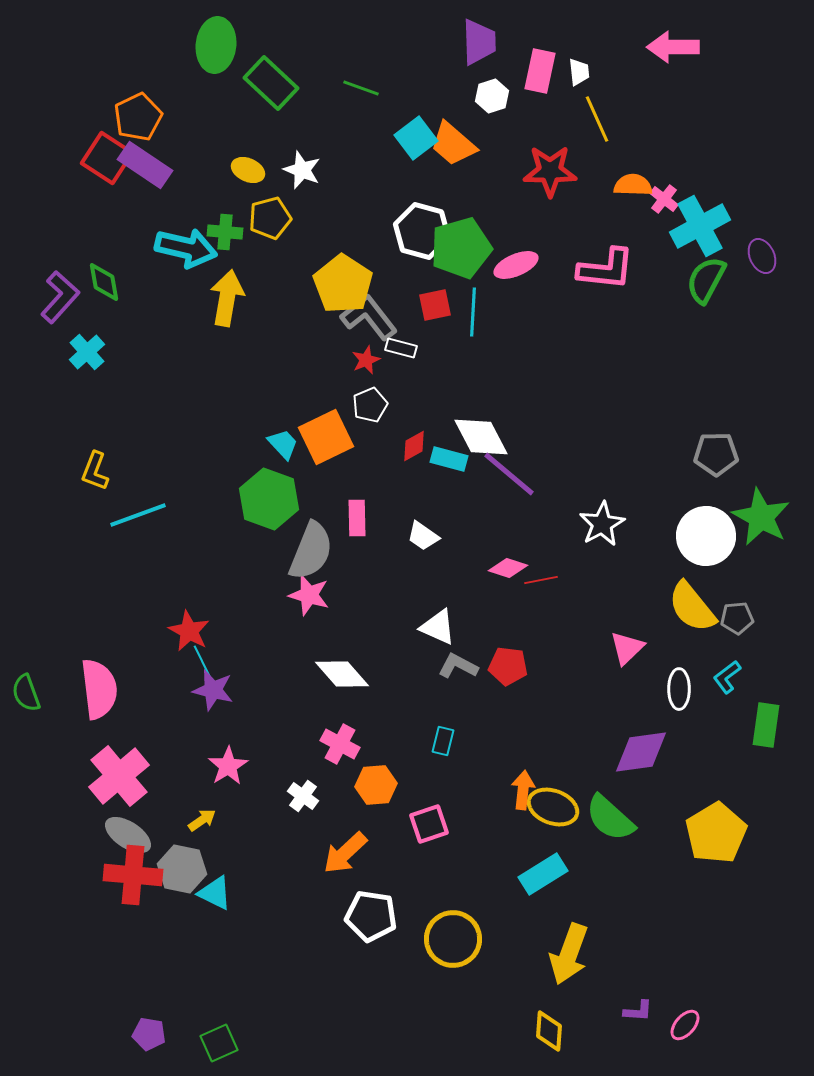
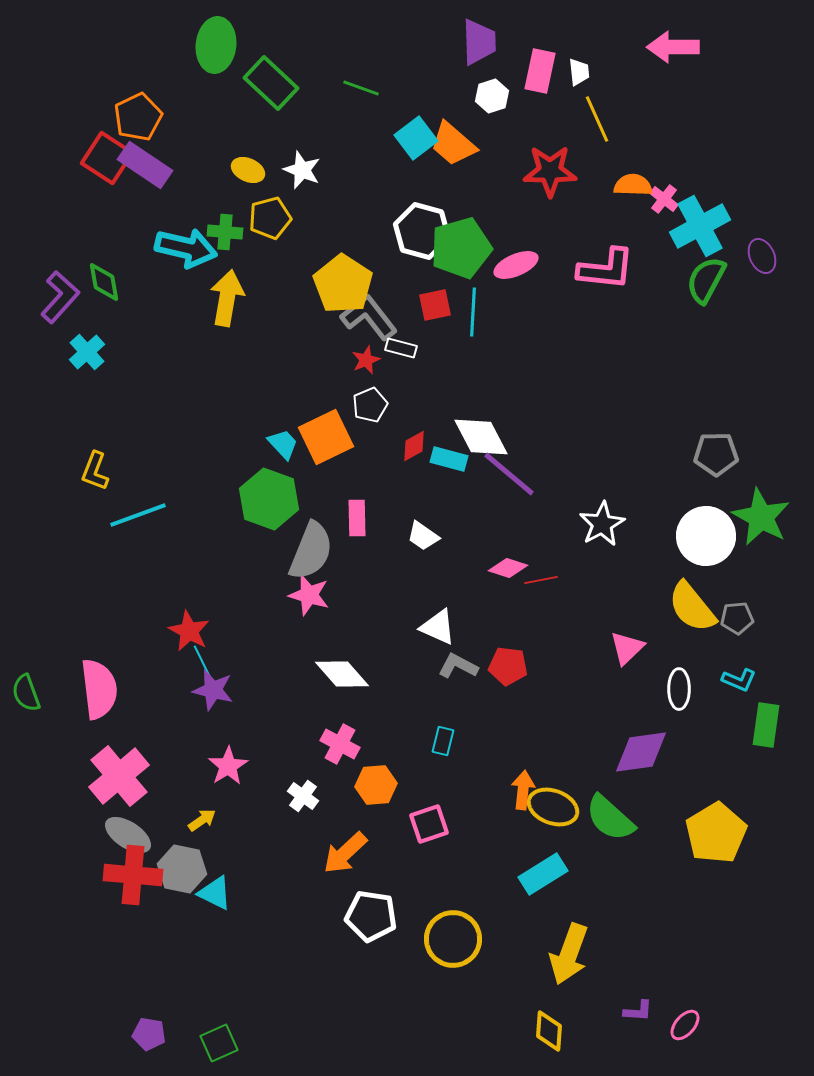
cyan L-shape at (727, 677): moved 12 px right, 3 px down; rotated 120 degrees counterclockwise
